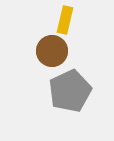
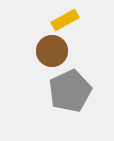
yellow rectangle: rotated 48 degrees clockwise
